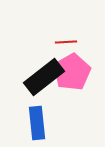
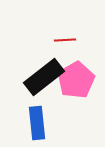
red line: moved 1 px left, 2 px up
pink pentagon: moved 4 px right, 8 px down
